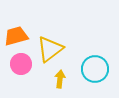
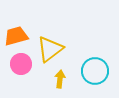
cyan circle: moved 2 px down
